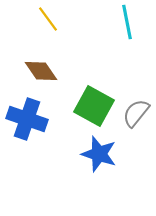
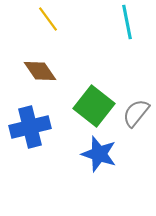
brown diamond: moved 1 px left
green square: rotated 9 degrees clockwise
blue cross: moved 3 px right, 8 px down; rotated 33 degrees counterclockwise
